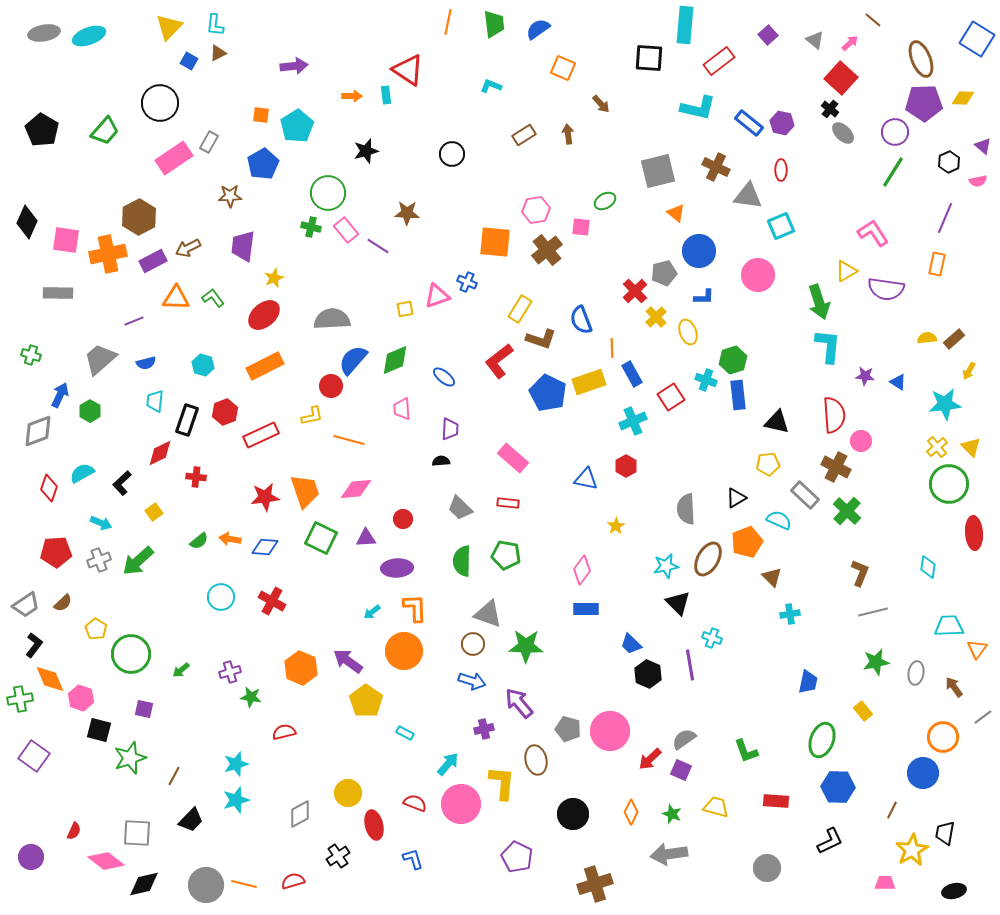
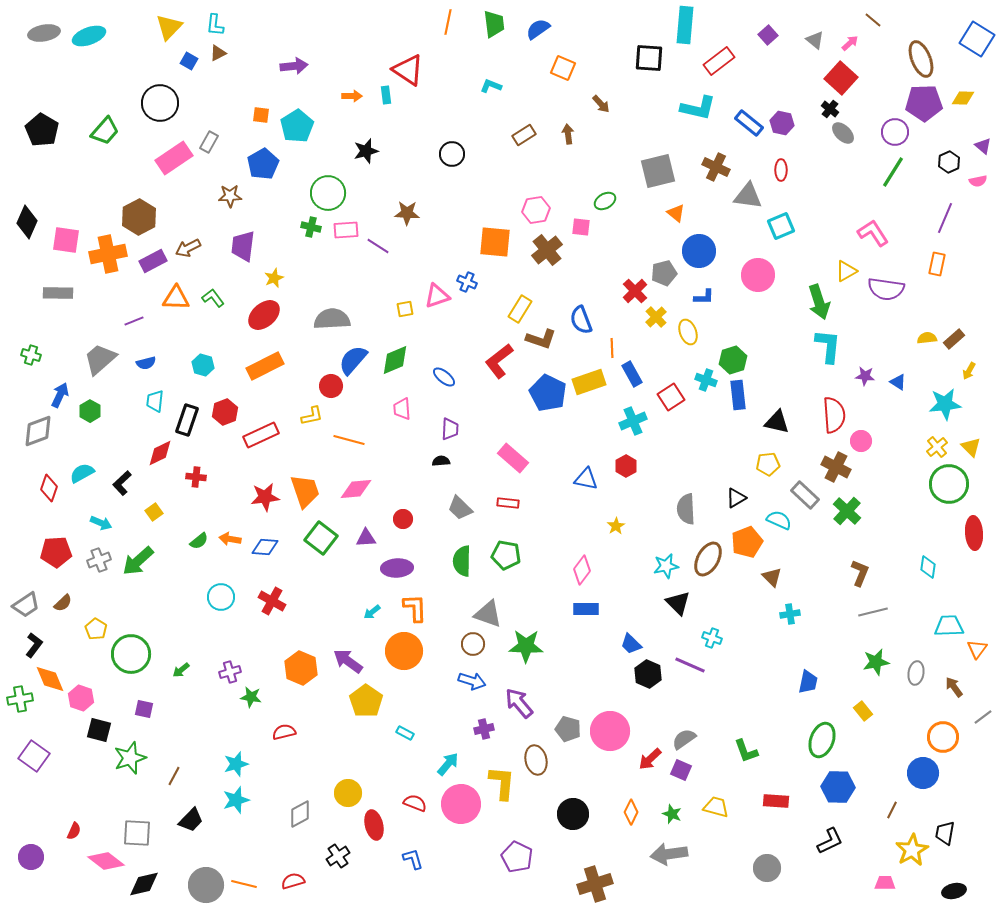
pink rectangle at (346, 230): rotated 55 degrees counterclockwise
green square at (321, 538): rotated 12 degrees clockwise
purple line at (690, 665): rotated 56 degrees counterclockwise
